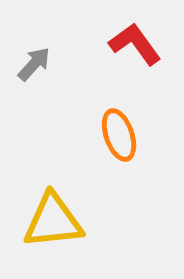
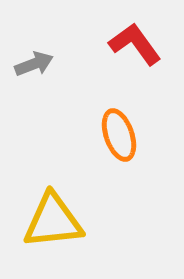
gray arrow: rotated 27 degrees clockwise
